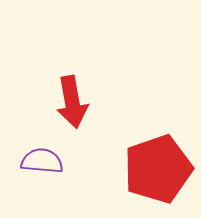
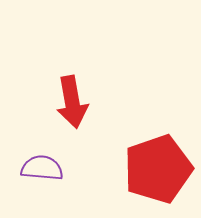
purple semicircle: moved 7 px down
